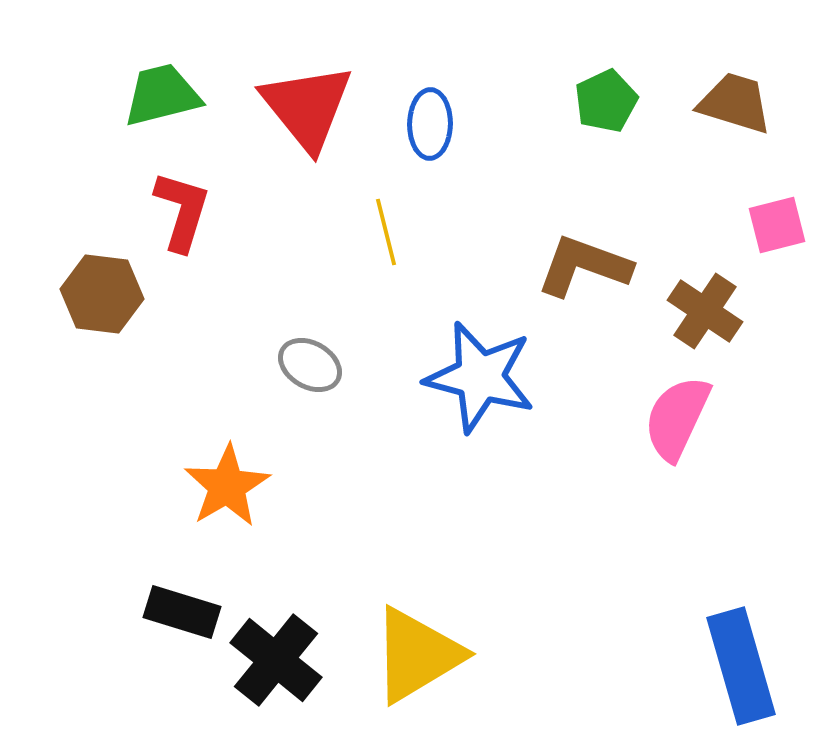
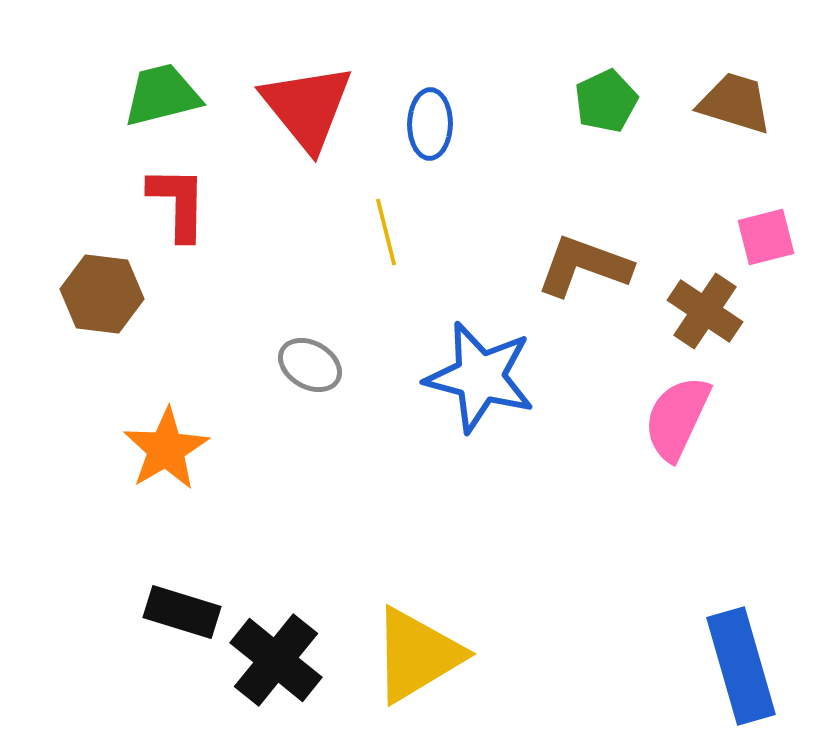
red L-shape: moved 4 px left, 8 px up; rotated 16 degrees counterclockwise
pink square: moved 11 px left, 12 px down
orange star: moved 61 px left, 37 px up
